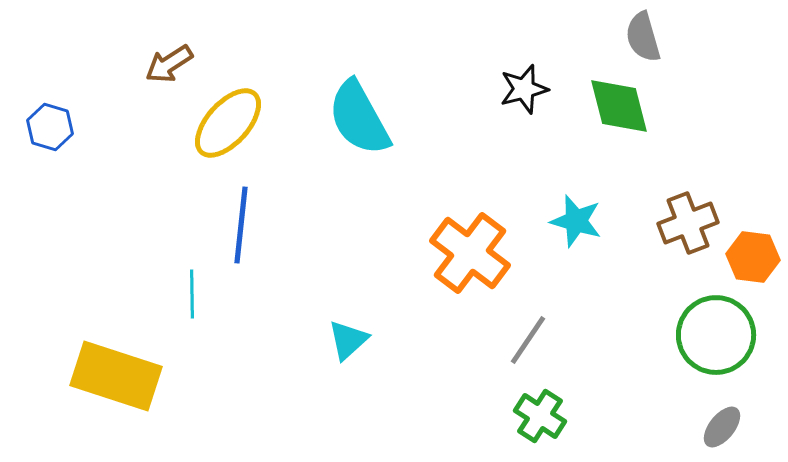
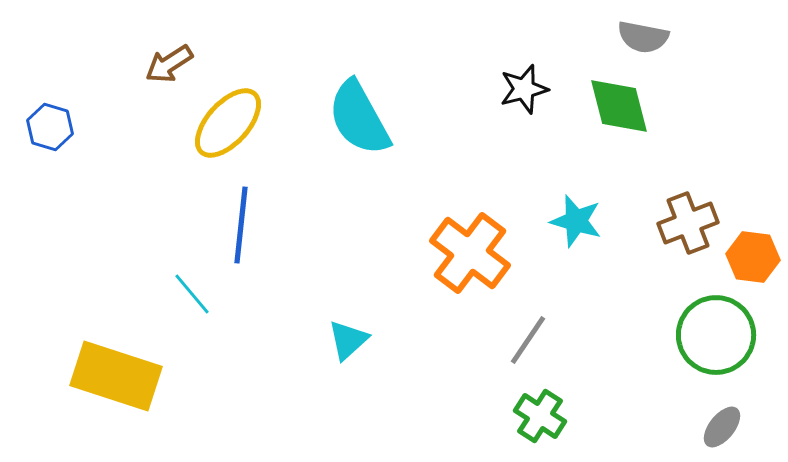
gray semicircle: rotated 63 degrees counterclockwise
cyan line: rotated 39 degrees counterclockwise
